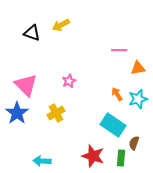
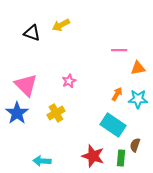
orange arrow: rotated 64 degrees clockwise
cyan star: rotated 18 degrees clockwise
brown semicircle: moved 1 px right, 2 px down
